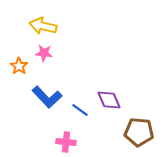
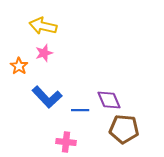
pink star: rotated 24 degrees counterclockwise
blue line: rotated 36 degrees counterclockwise
brown pentagon: moved 15 px left, 3 px up
